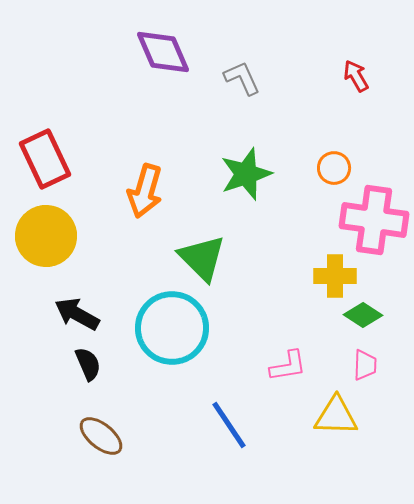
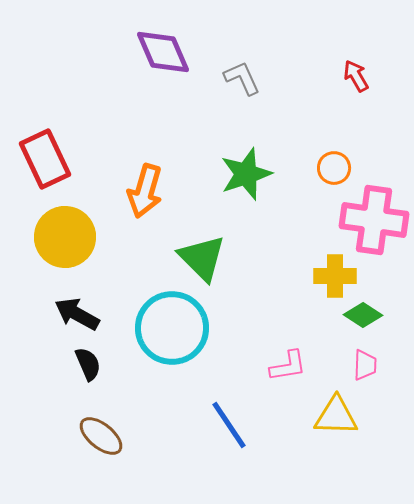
yellow circle: moved 19 px right, 1 px down
